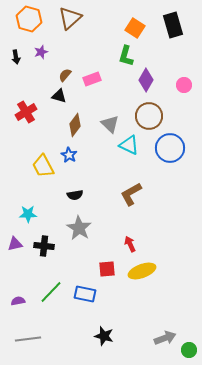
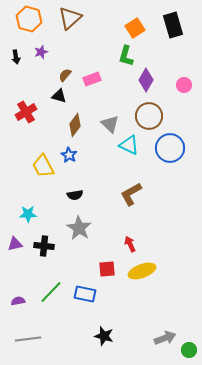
orange square: rotated 24 degrees clockwise
